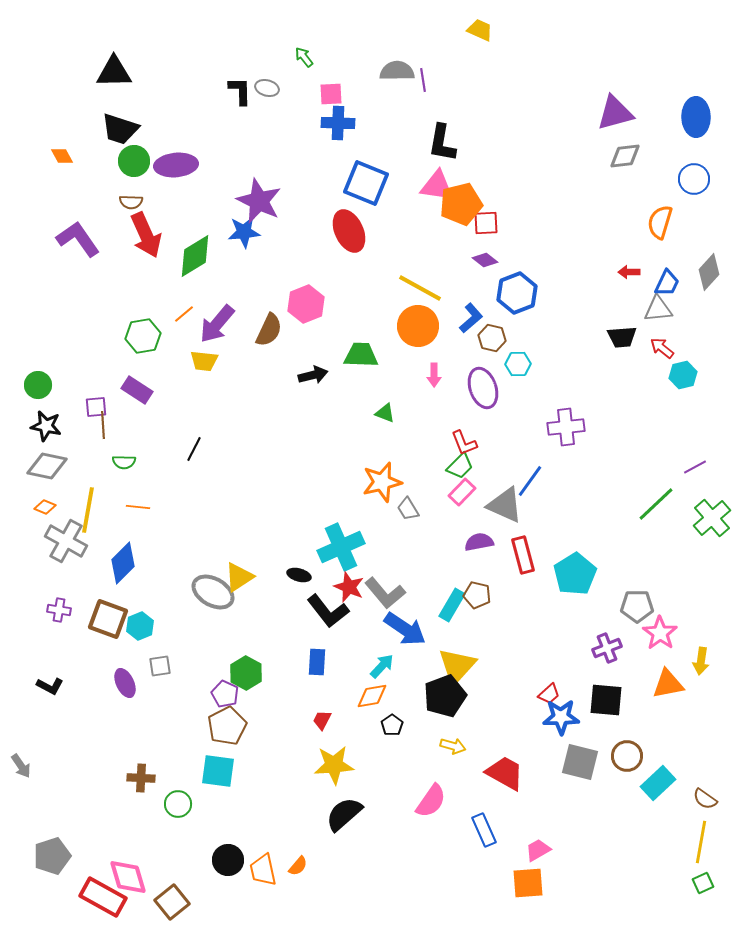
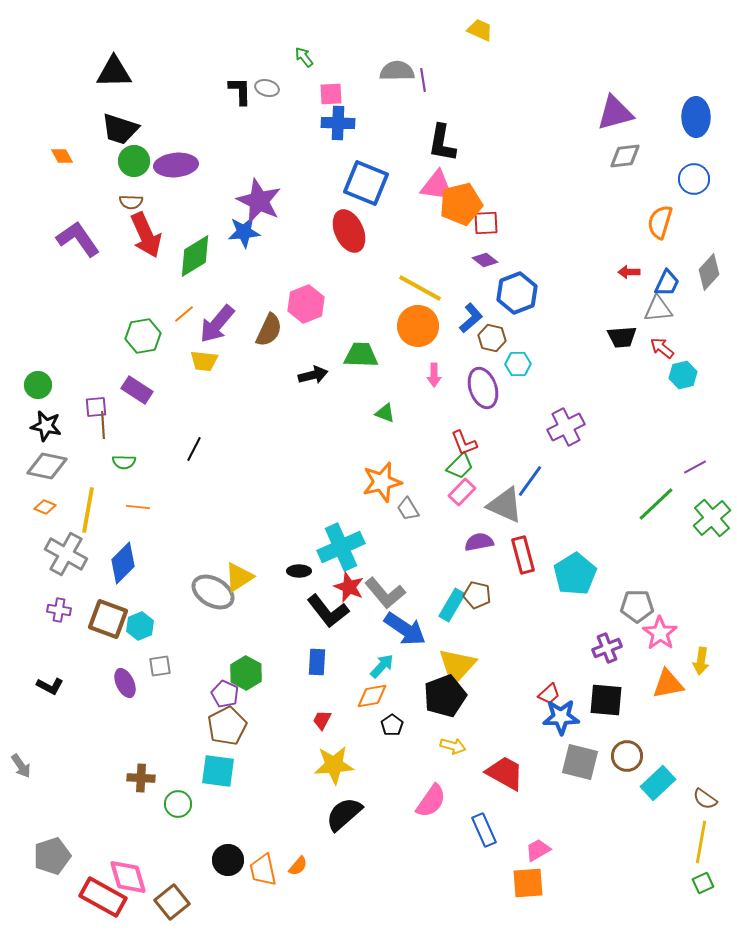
purple cross at (566, 427): rotated 21 degrees counterclockwise
gray cross at (66, 541): moved 13 px down
black ellipse at (299, 575): moved 4 px up; rotated 15 degrees counterclockwise
